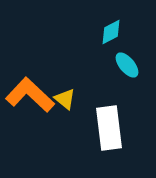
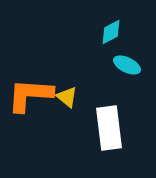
cyan ellipse: rotated 24 degrees counterclockwise
orange L-shape: rotated 39 degrees counterclockwise
yellow triangle: moved 2 px right, 2 px up
